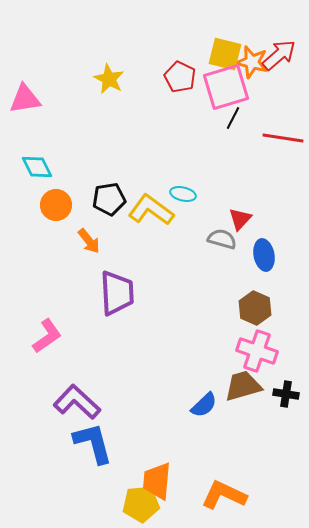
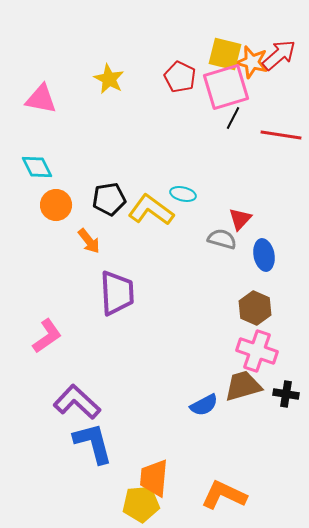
pink triangle: moved 16 px right; rotated 20 degrees clockwise
red line: moved 2 px left, 3 px up
blue semicircle: rotated 16 degrees clockwise
orange trapezoid: moved 3 px left, 3 px up
